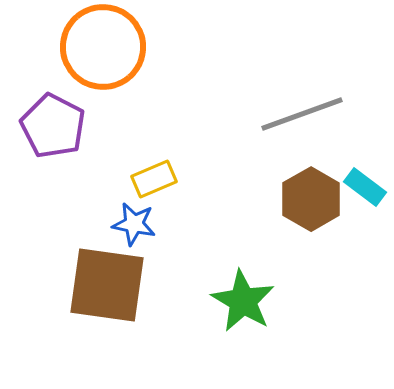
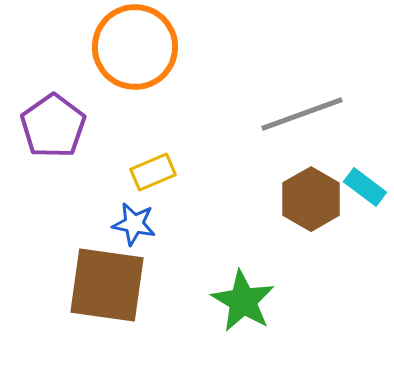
orange circle: moved 32 px right
purple pentagon: rotated 10 degrees clockwise
yellow rectangle: moved 1 px left, 7 px up
